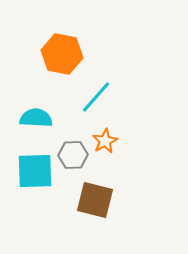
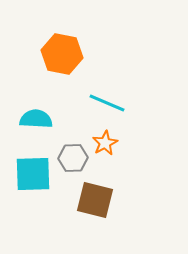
cyan line: moved 11 px right, 6 px down; rotated 72 degrees clockwise
cyan semicircle: moved 1 px down
orange star: moved 2 px down
gray hexagon: moved 3 px down
cyan square: moved 2 px left, 3 px down
